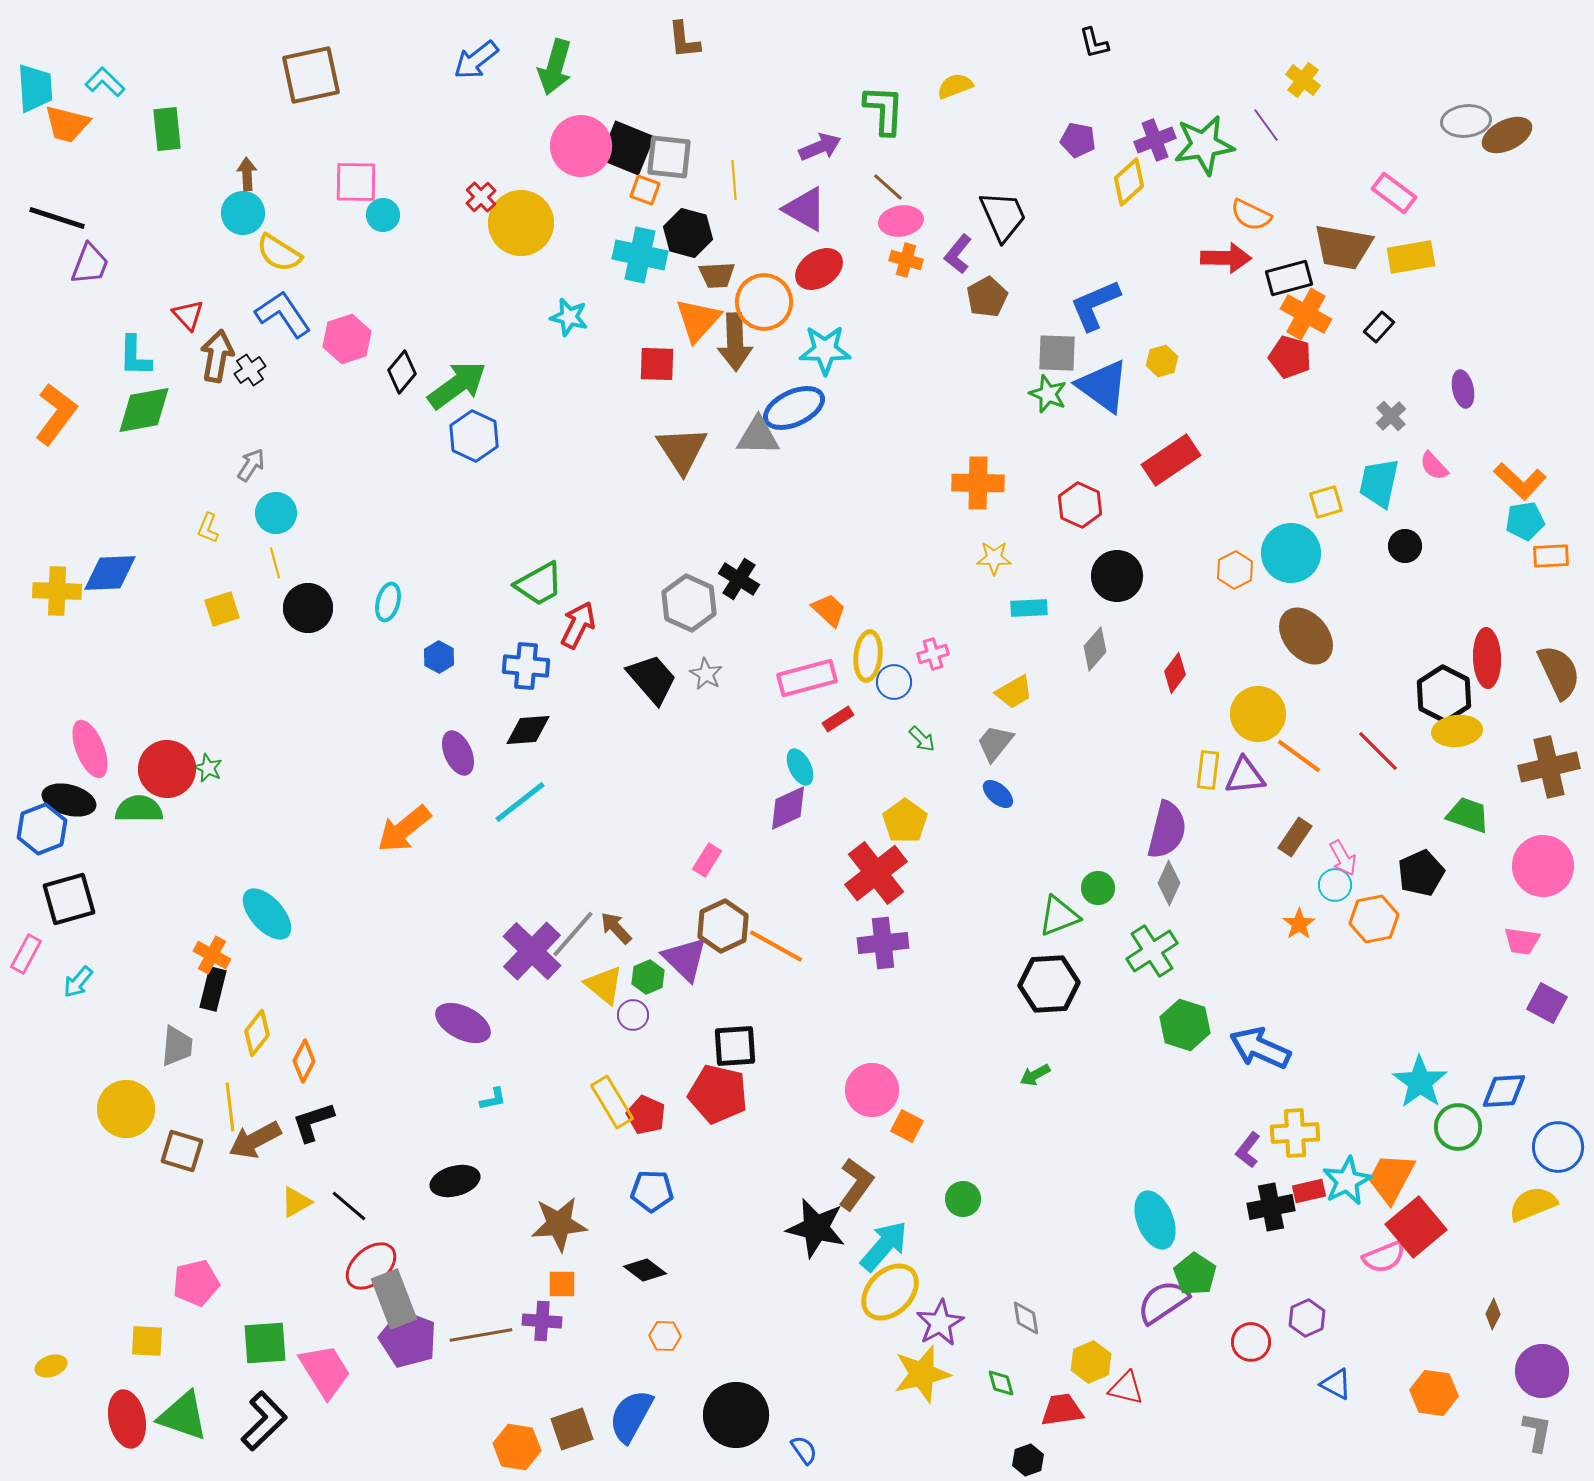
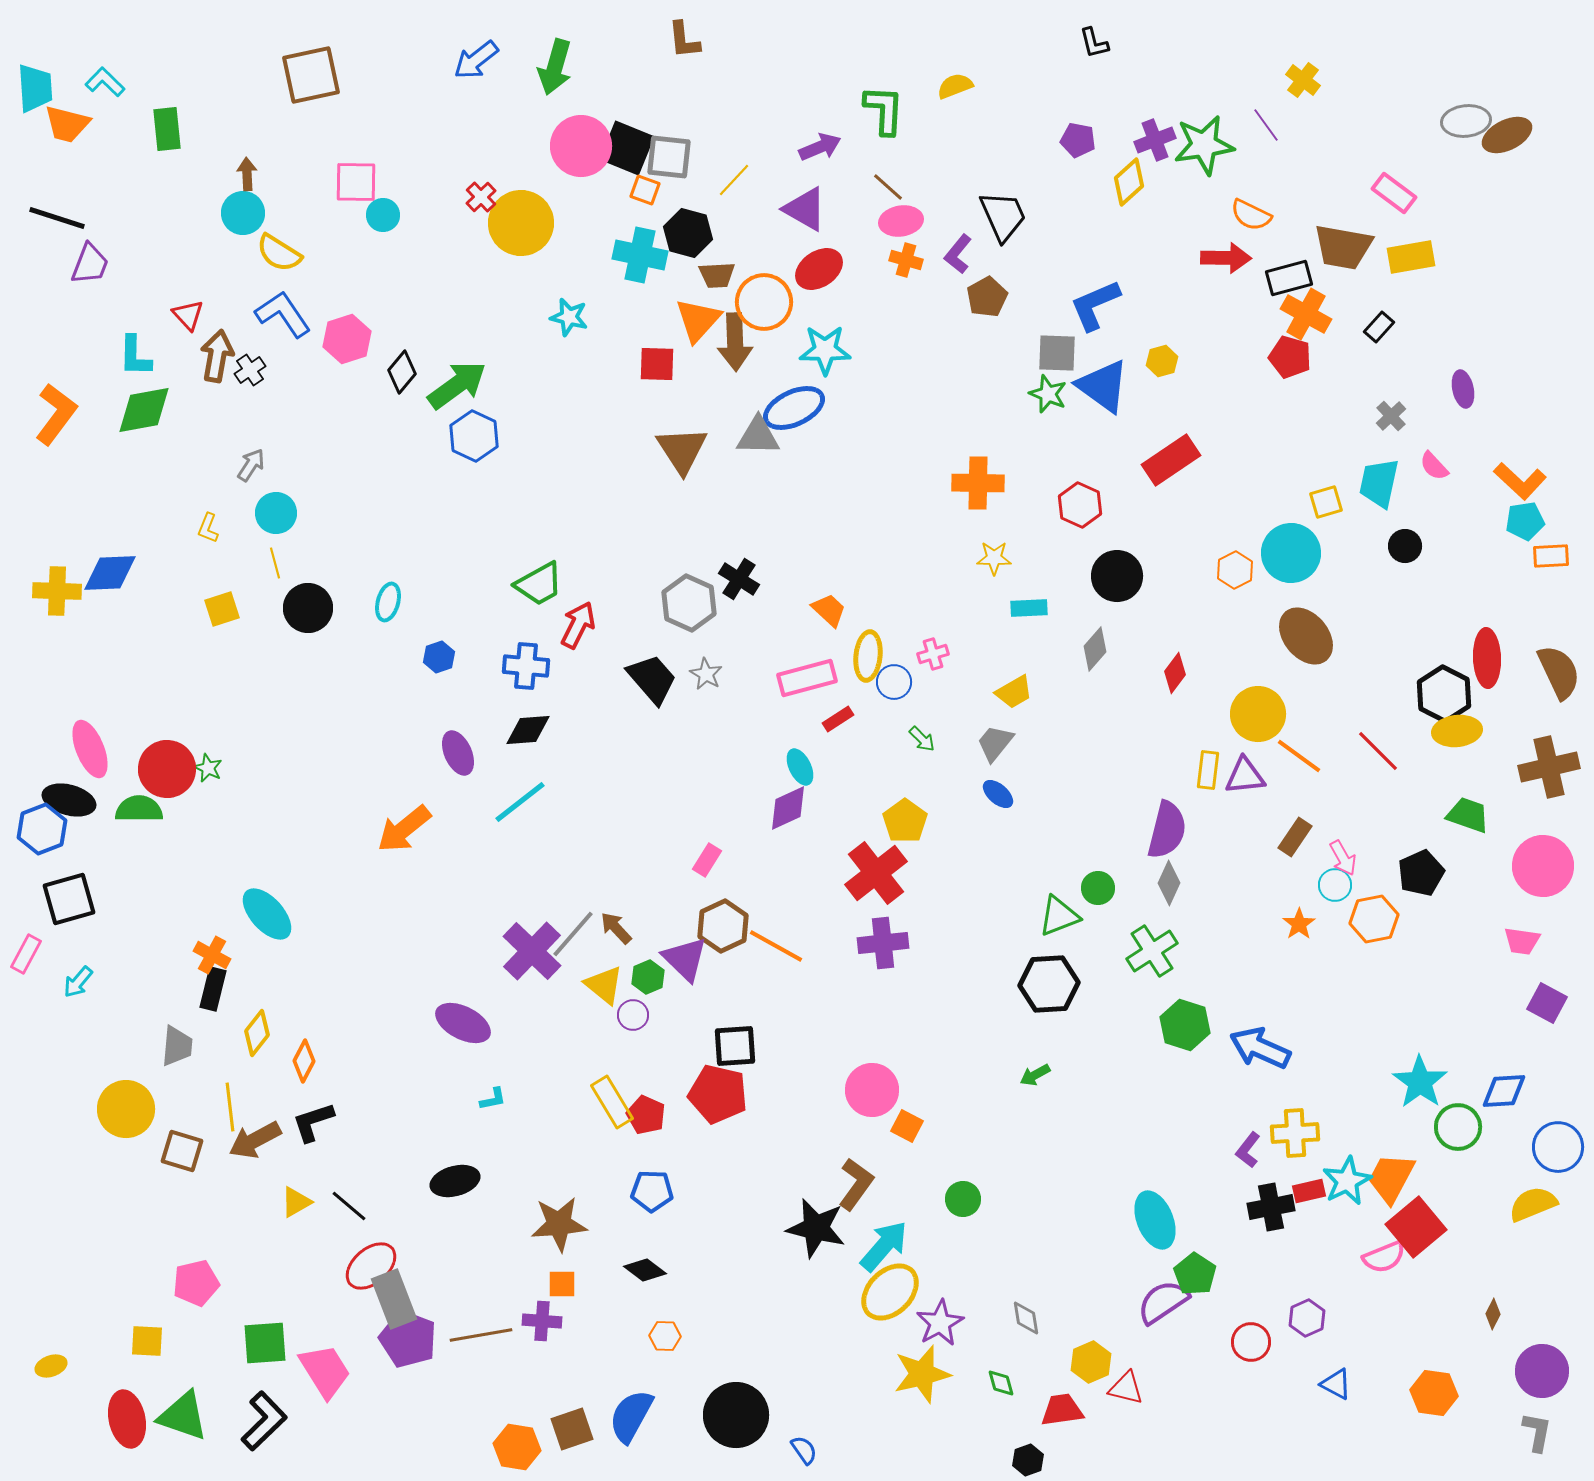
yellow line at (734, 180): rotated 48 degrees clockwise
blue hexagon at (439, 657): rotated 12 degrees clockwise
